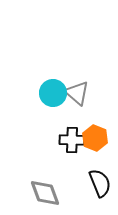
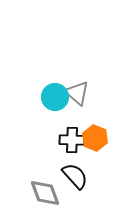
cyan circle: moved 2 px right, 4 px down
black semicircle: moved 25 px left, 7 px up; rotated 20 degrees counterclockwise
